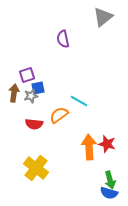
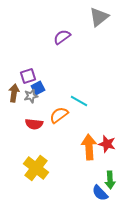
gray triangle: moved 4 px left
purple semicircle: moved 1 px left, 2 px up; rotated 66 degrees clockwise
purple square: moved 1 px right, 1 px down
blue square: rotated 16 degrees counterclockwise
green arrow: rotated 12 degrees clockwise
blue semicircle: moved 9 px left; rotated 30 degrees clockwise
